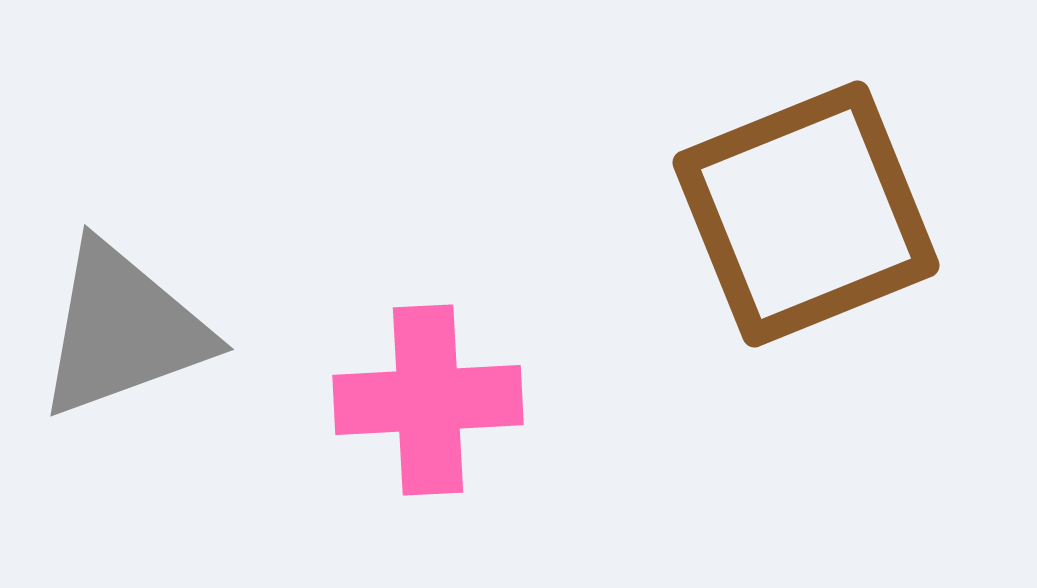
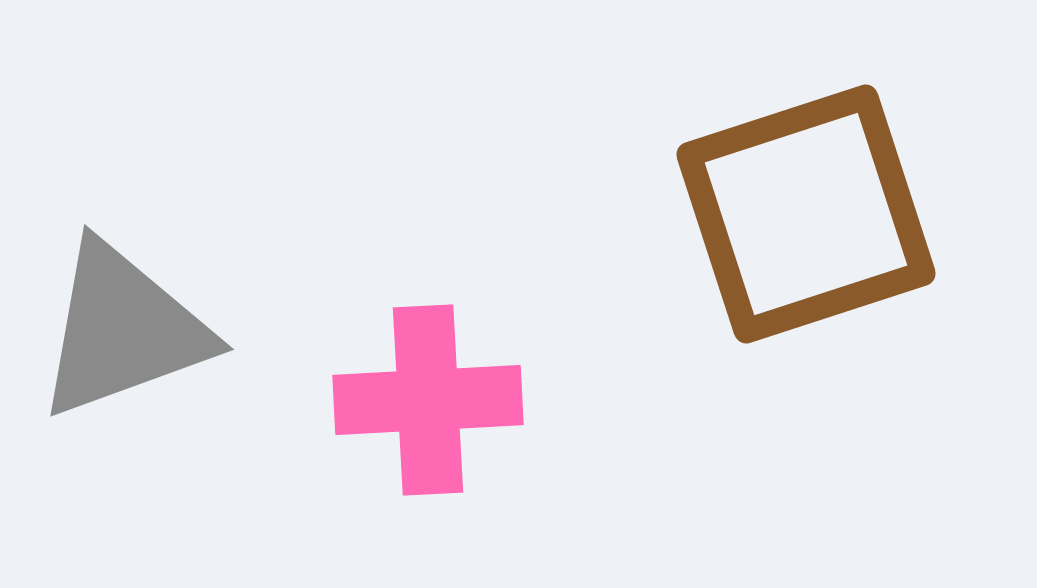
brown square: rotated 4 degrees clockwise
